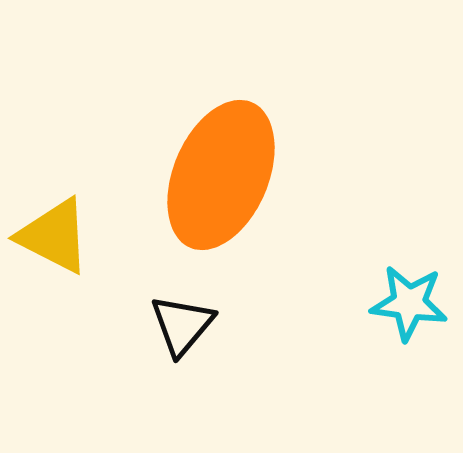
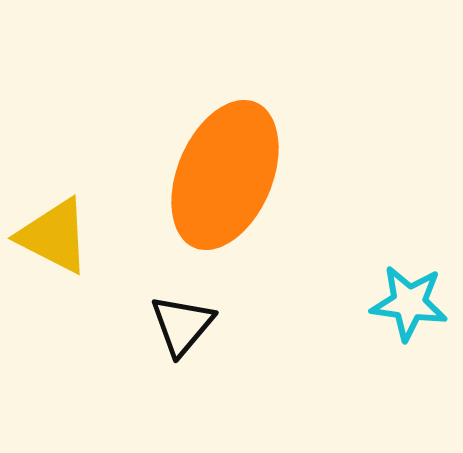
orange ellipse: moved 4 px right
